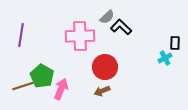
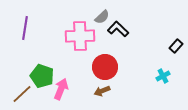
gray semicircle: moved 5 px left
black L-shape: moved 3 px left, 2 px down
purple line: moved 4 px right, 7 px up
black rectangle: moved 1 px right, 3 px down; rotated 40 degrees clockwise
cyan cross: moved 2 px left, 18 px down
green pentagon: rotated 10 degrees counterclockwise
brown line: moved 1 px left, 8 px down; rotated 25 degrees counterclockwise
